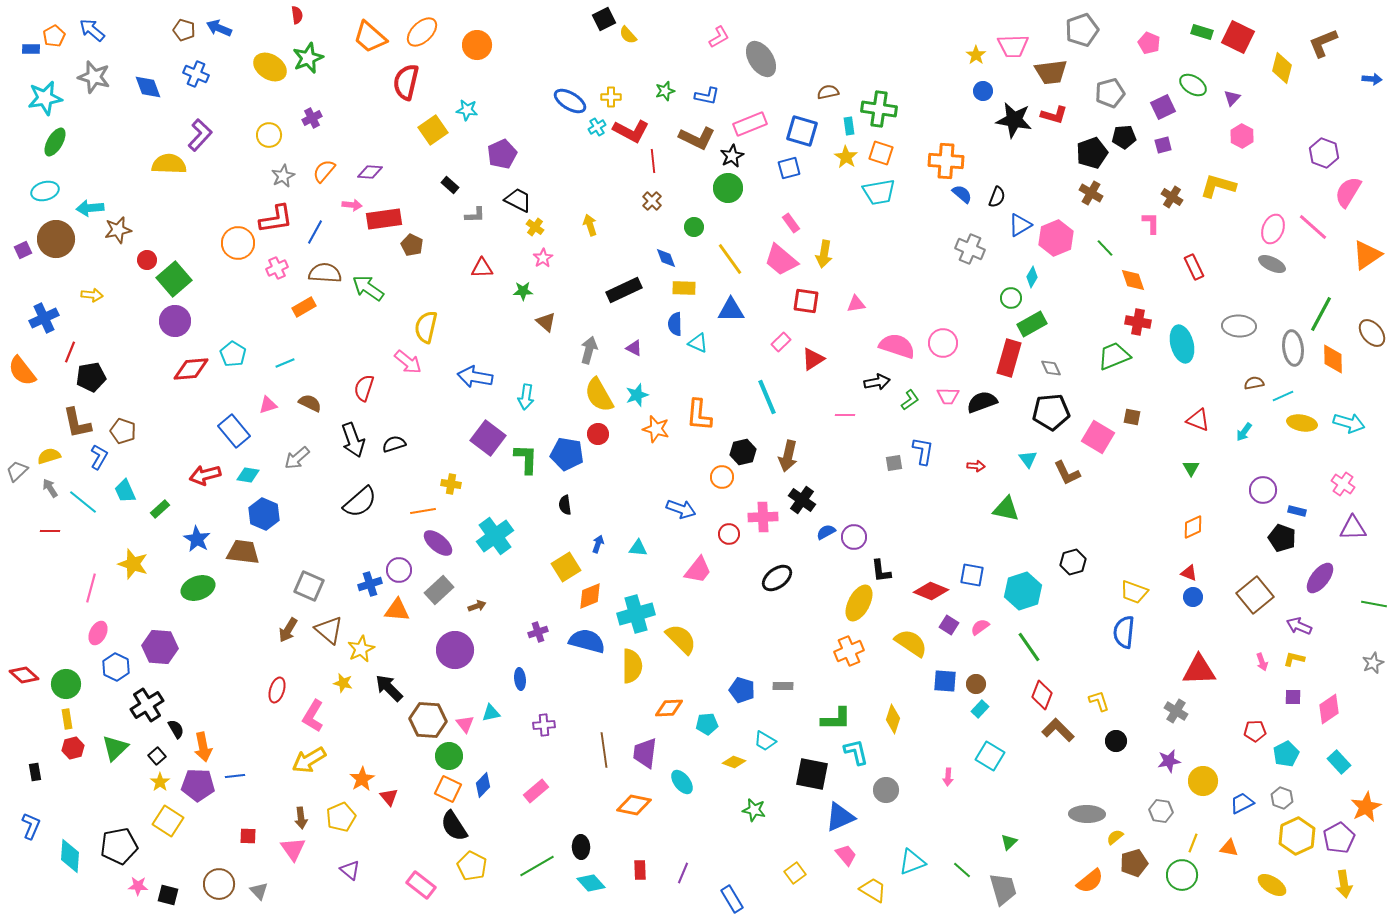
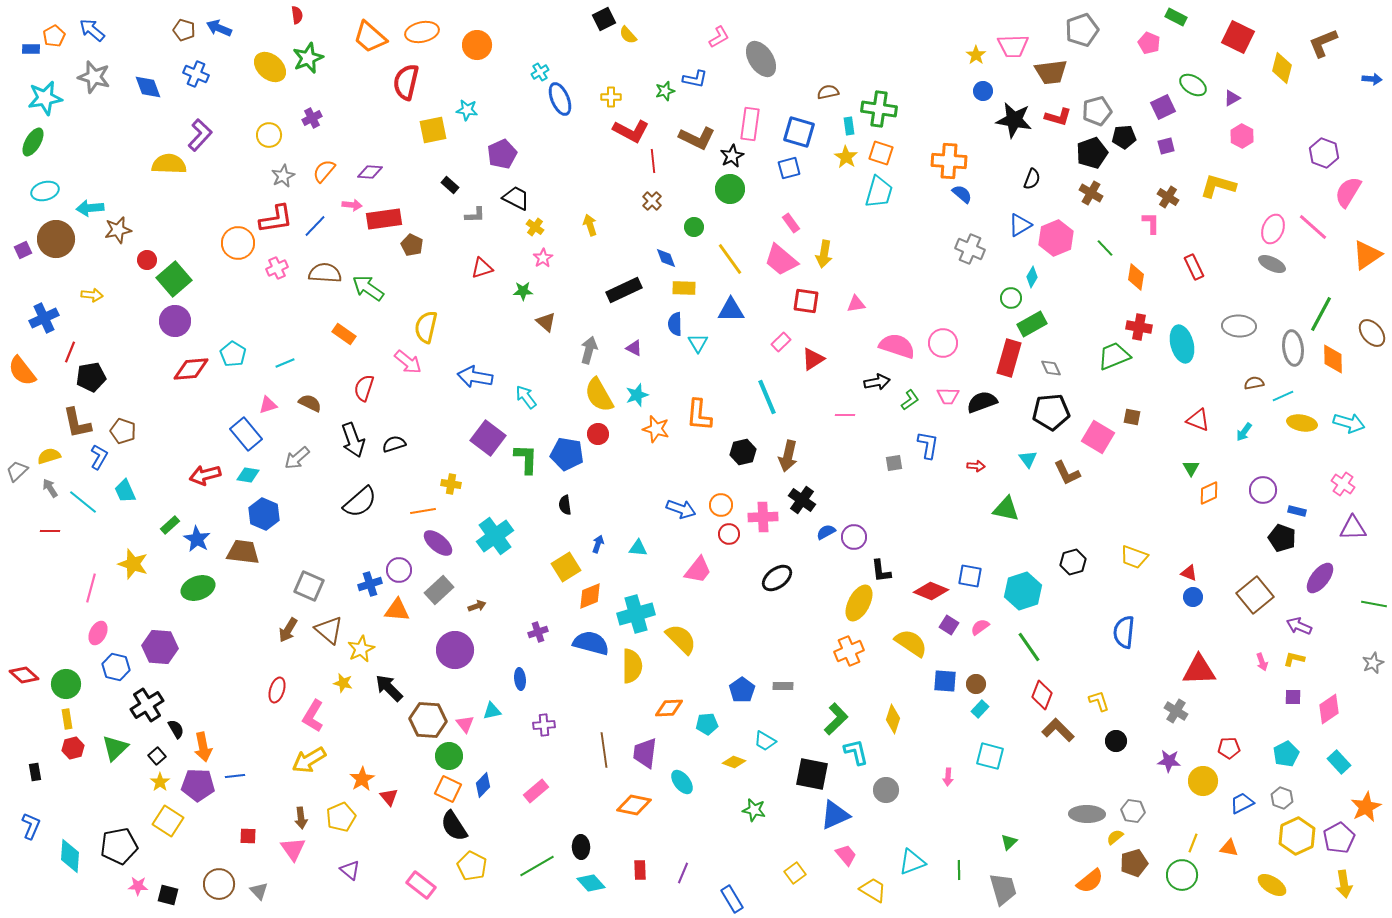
orange ellipse at (422, 32): rotated 32 degrees clockwise
green rectangle at (1202, 32): moved 26 px left, 15 px up; rotated 10 degrees clockwise
yellow ellipse at (270, 67): rotated 8 degrees clockwise
gray pentagon at (1110, 93): moved 13 px left, 18 px down
blue L-shape at (707, 96): moved 12 px left, 17 px up
purple triangle at (1232, 98): rotated 18 degrees clockwise
blue ellipse at (570, 101): moved 10 px left, 2 px up; rotated 36 degrees clockwise
red L-shape at (1054, 115): moved 4 px right, 2 px down
pink rectangle at (750, 124): rotated 60 degrees counterclockwise
cyan cross at (597, 127): moved 57 px left, 55 px up
yellow square at (433, 130): rotated 24 degrees clockwise
blue square at (802, 131): moved 3 px left, 1 px down
green ellipse at (55, 142): moved 22 px left
purple square at (1163, 145): moved 3 px right, 1 px down
orange cross at (946, 161): moved 3 px right
green circle at (728, 188): moved 2 px right, 1 px down
cyan trapezoid at (879, 192): rotated 64 degrees counterclockwise
black semicircle at (997, 197): moved 35 px right, 18 px up
brown cross at (1172, 197): moved 4 px left
black trapezoid at (518, 200): moved 2 px left, 2 px up
blue line at (315, 232): moved 6 px up; rotated 15 degrees clockwise
red triangle at (482, 268): rotated 15 degrees counterclockwise
orange diamond at (1133, 280): moved 3 px right, 3 px up; rotated 28 degrees clockwise
orange rectangle at (304, 307): moved 40 px right, 27 px down; rotated 65 degrees clockwise
red cross at (1138, 322): moved 1 px right, 5 px down
cyan triangle at (698, 343): rotated 35 degrees clockwise
cyan arrow at (526, 397): rotated 135 degrees clockwise
blue rectangle at (234, 431): moved 12 px right, 3 px down
blue L-shape at (923, 451): moved 5 px right, 6 px up
orange circle at (722, 477): moved 1 px left, 28 px down
green rectangle at (160, 509): moved 10 px right, 16 px down
orange diamond at (1193, 527): moved 16 px right, 34 px up
blue square at (972, 575): moved 2 px left, 1 px down
yellow trapezoid at (1134, 592): moved 35 px up
blue semicircle at (587, 641): moved 4 px right, 2 px down
blue hexagon at (116, 667): rotated 12 degrees counterclockwise
blue pentagon at (742, 690): rotated 20 degrees clockwise
cyan triangle at (491, 713): moved 1 px right, 2 px up
green L-shape at (836, 719): rotated 44 degrees counterclockwise
red pentagon at (1255, 731): moved 26 px left, 17 px down
cyan square at (990, 756): rotated 16 degrees counterclockwise
purple star at (1169, 761): rotated 15 degrees clockwise
gray hexagon at (1161, 811): moved 28 px left
blue triangle at (840, 817): moved 5 px left, 2 px up
green line at (962, 870): moved 3 px left; rotated 48 degrees clockwise
